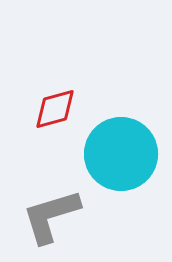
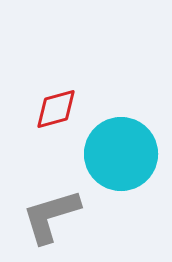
red diamond: moved 1 px right
